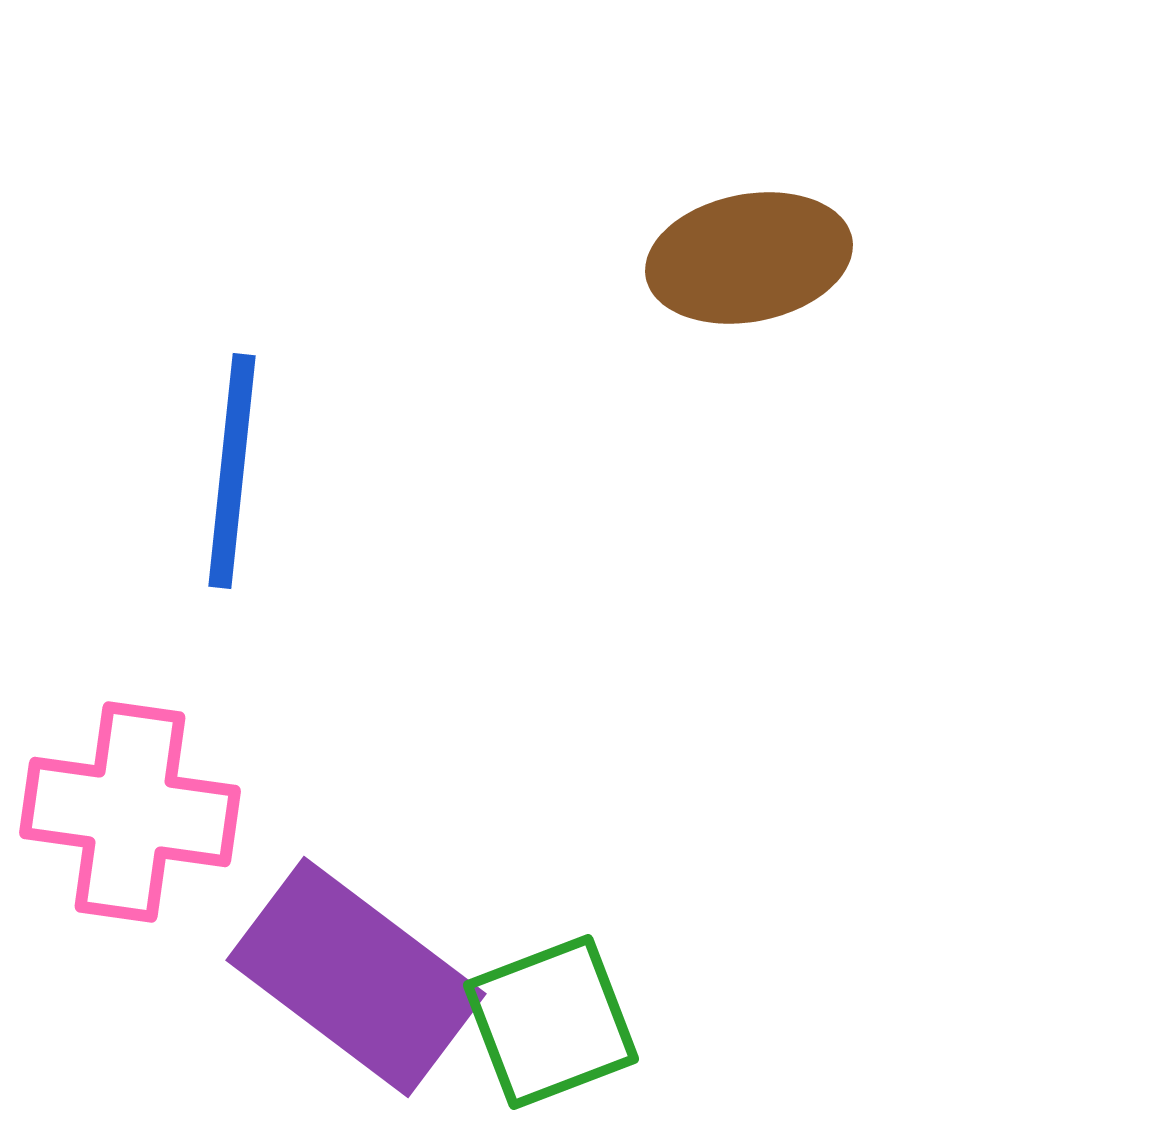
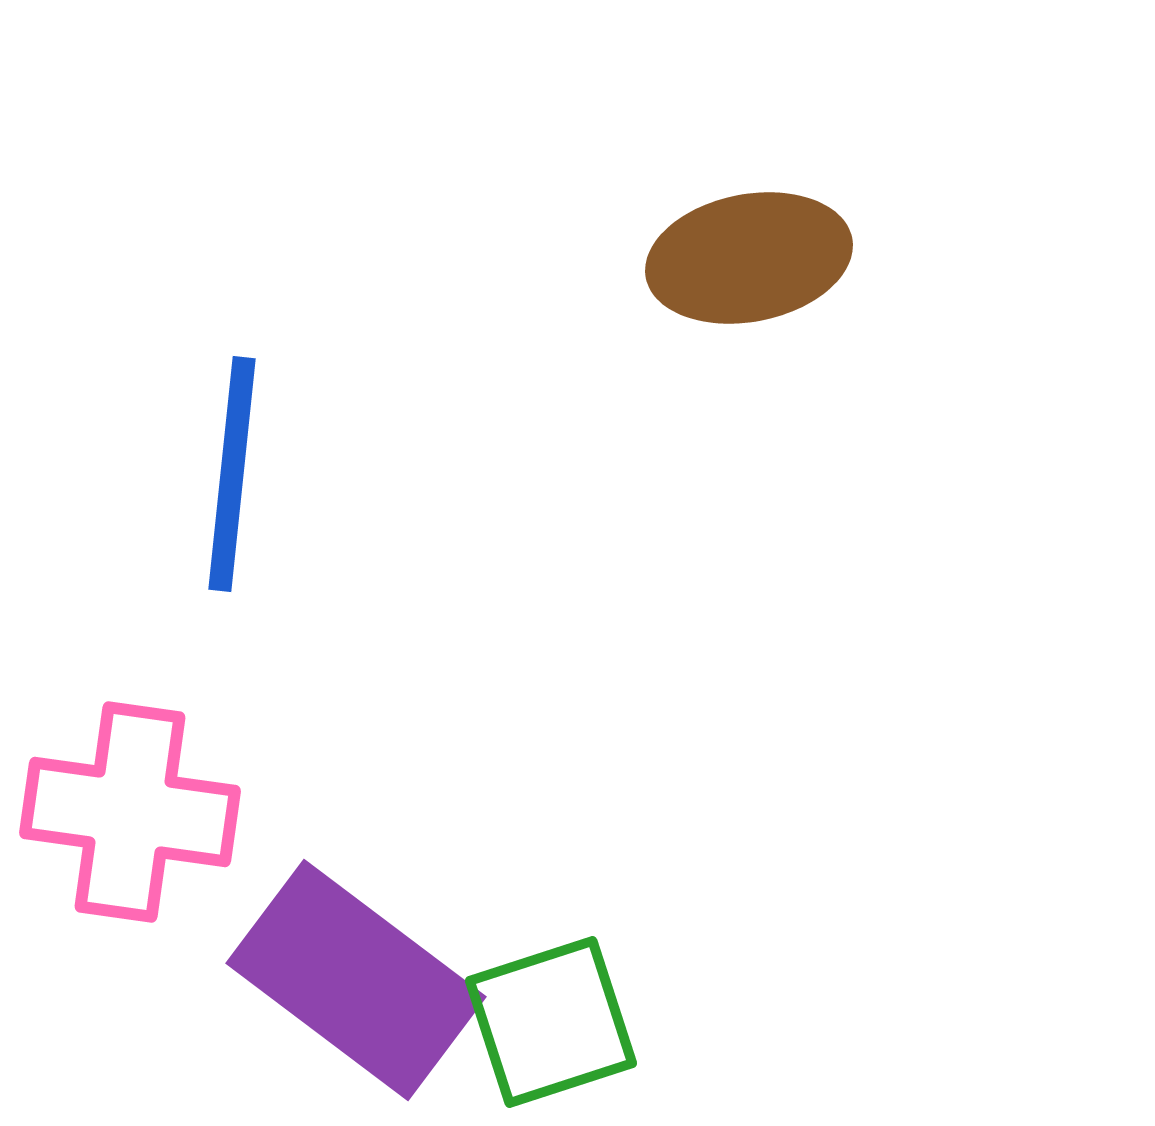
blue line: moved 3 px down
purple rectangle: moved 3 px down
green square: rotated 3 degrees clockwise
